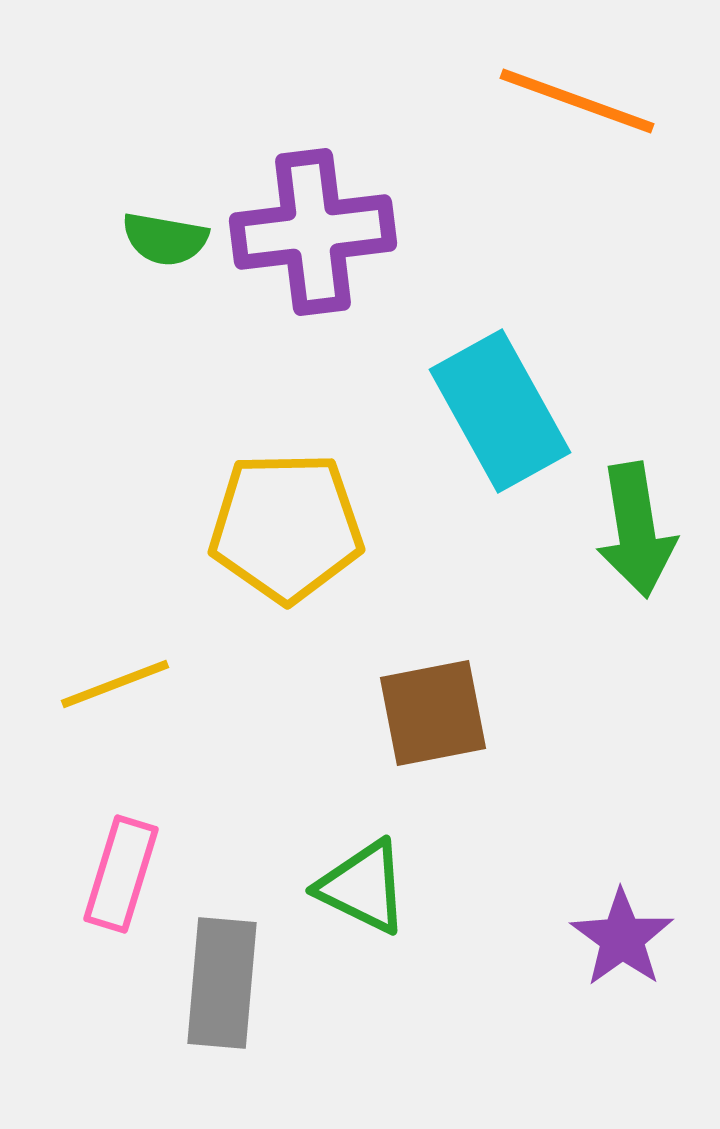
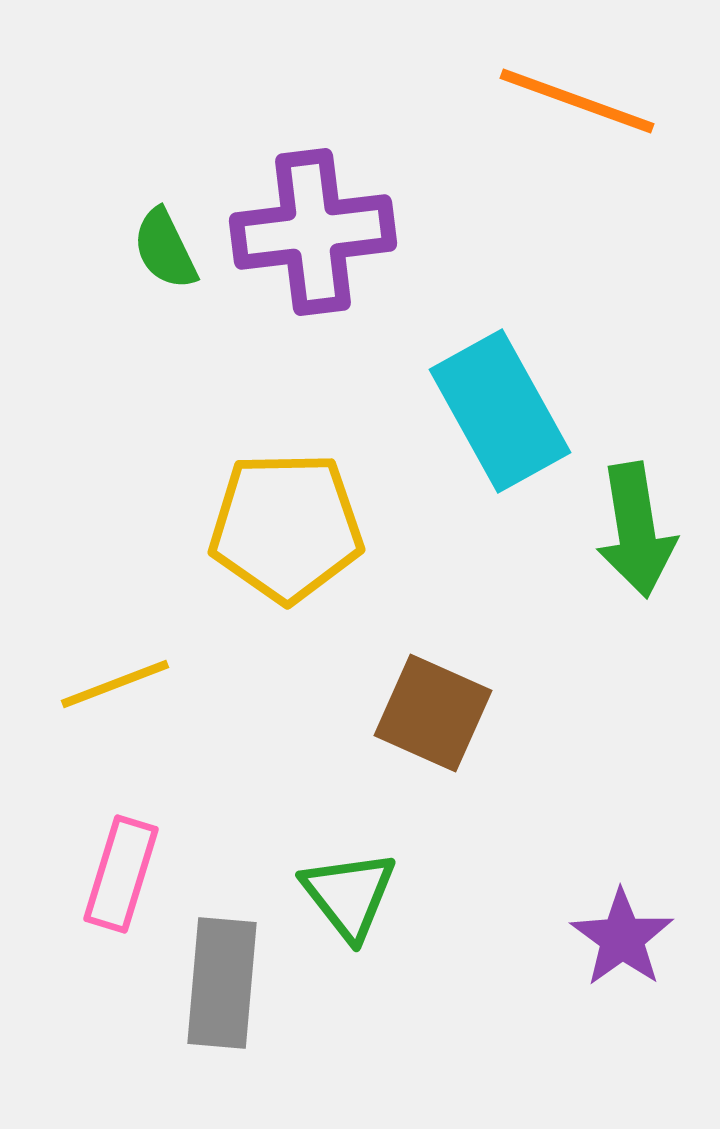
green semicircle: moved 10 px down; rotated 54 degrees clockwise
brown square: rotated 35 degrees clockwise
green triangle: moved 14 px left, 8 px down; rotated 26 degrees clockwise
